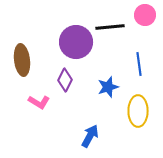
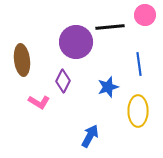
purple diamond: moved 2 px left, 1 px down
